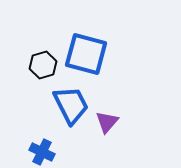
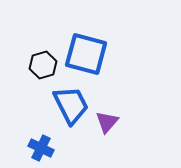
blue cross: moved 1 px left, 4 px up
